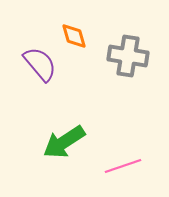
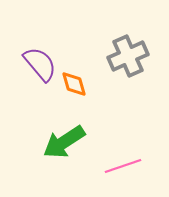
orange diamond: moved 48 px down
gray cross: rotated 33 degrees counterclockwise
